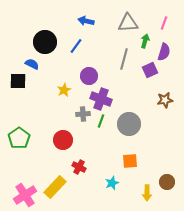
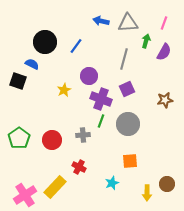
blue arrow: moved 15 px right
green arrow: moved 1 px right
purple semicircle: rotated 12 degrees clockwise
purple square: moved 23 px left, 19 px down
black square: rotated 18 degrees clockwise
gray cross: moved 21 px down
gray circle: moved 1 px left
red circle: moved 11 px left
brown circle: moved 2 px down
